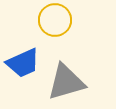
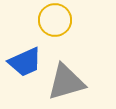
blue trapezoid: moved 2 px right, 1 px up
